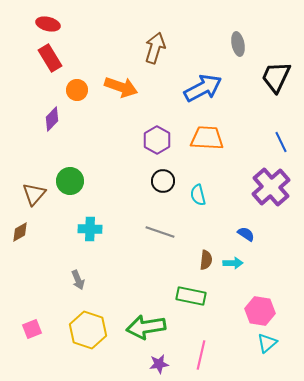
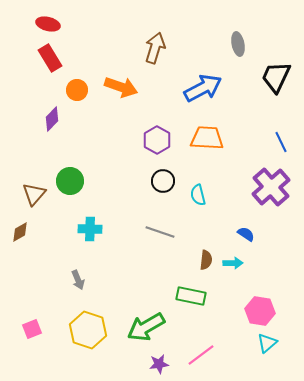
green arrow: rotated 21 degrees counterclockwise
pink line: rotated 40 degrees clockwise
